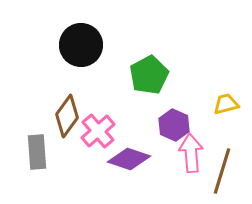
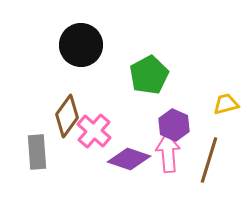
pink cross: moved 4 px left; rotated 8 degrees counterclockwise
pink arrow: moved 23 px left
brown line: moved 13 px left, 11 px up
